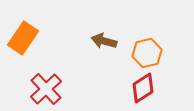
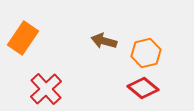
orange hexagon: moved 1 px left
red diamond: rotated 72 degrees clockwise
